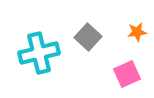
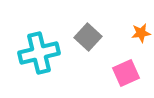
orange star: moved 4 px right, 1 px down
pink square: moved 1 px left, 1 px up
